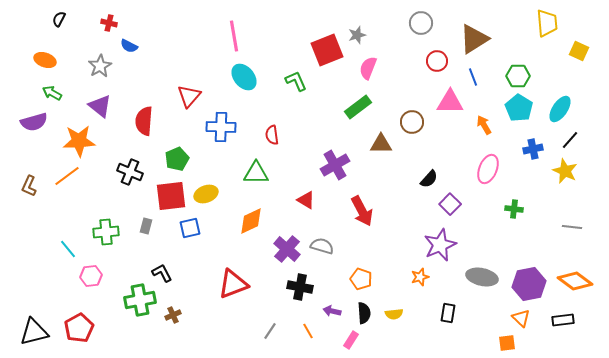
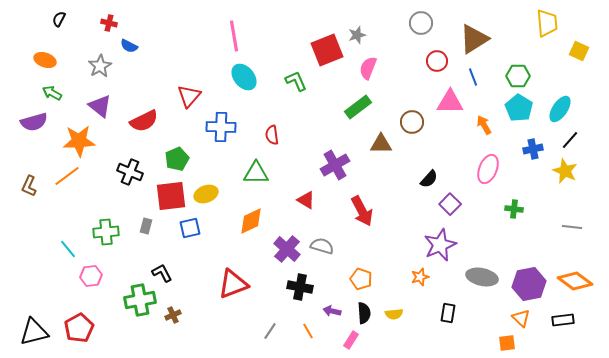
red semicircle at (144, 121): rotated 120 degrees counterclockwise
